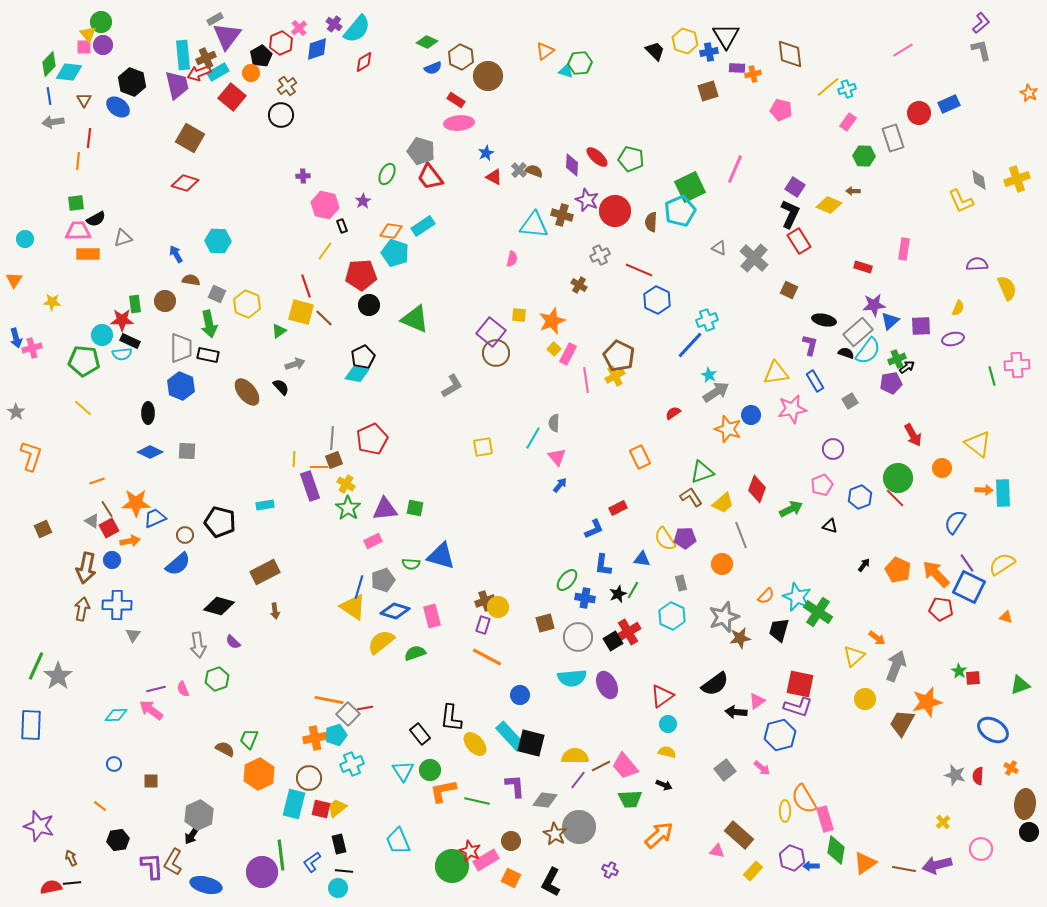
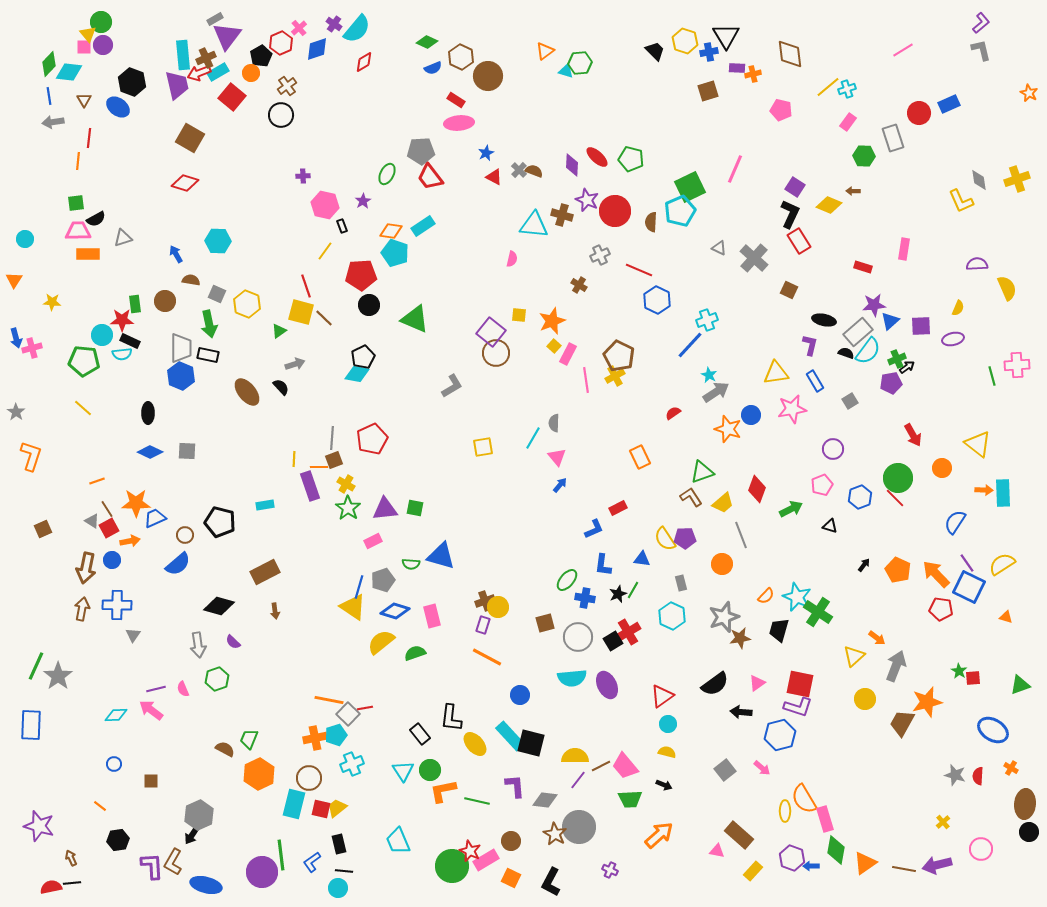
gray pentagon at (421, 151): rotated 20 degrees counterclockwise
yellow square at (554, 349): moved 3 px up
blue hexagon at (181, 386): moved 10 px up
pink triangle at (757, 701): moved 18 px up
black arrow at (736, 712): moved 5 px right
